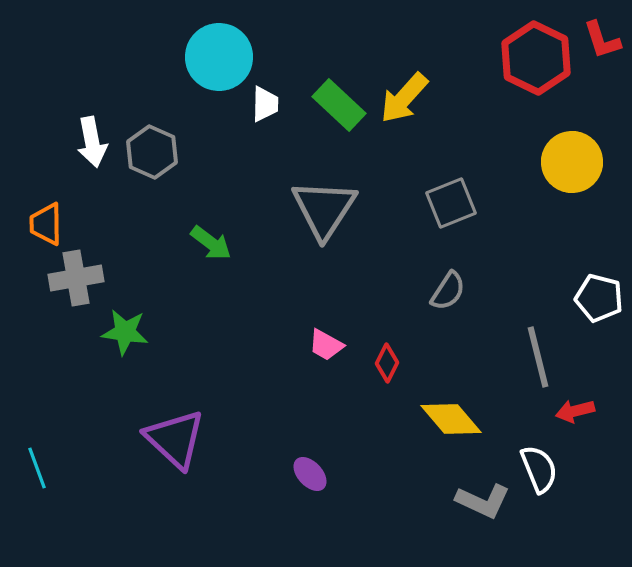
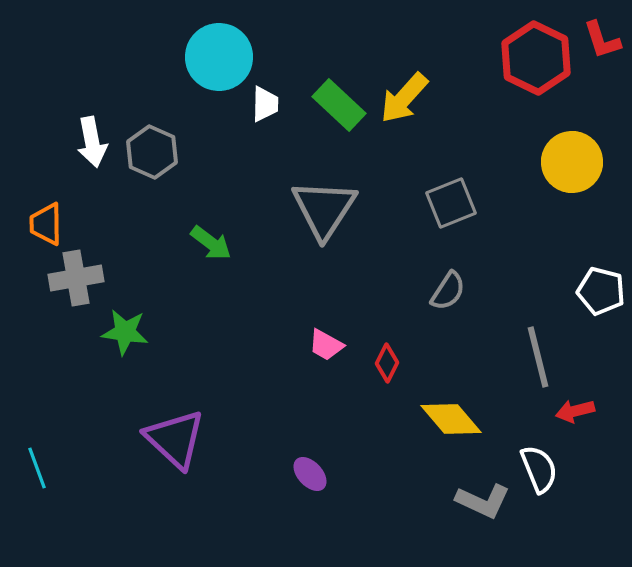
white pentagon: moved 2 px right, 7 px up
